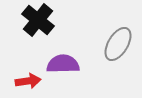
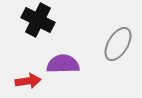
black cross: rotated 12 degrees counterclockwise
